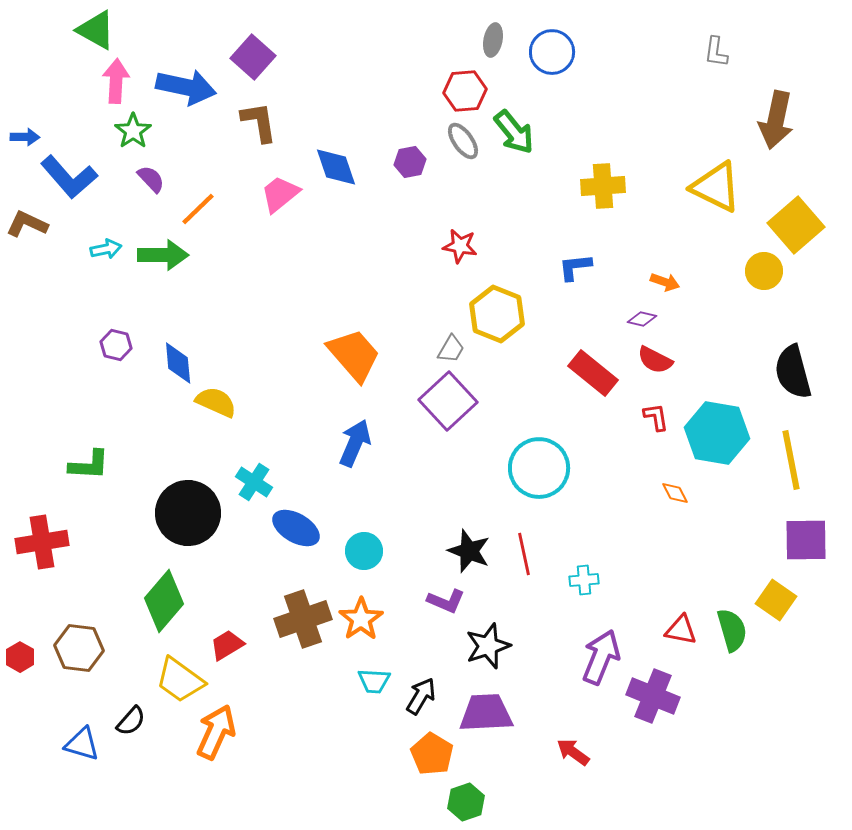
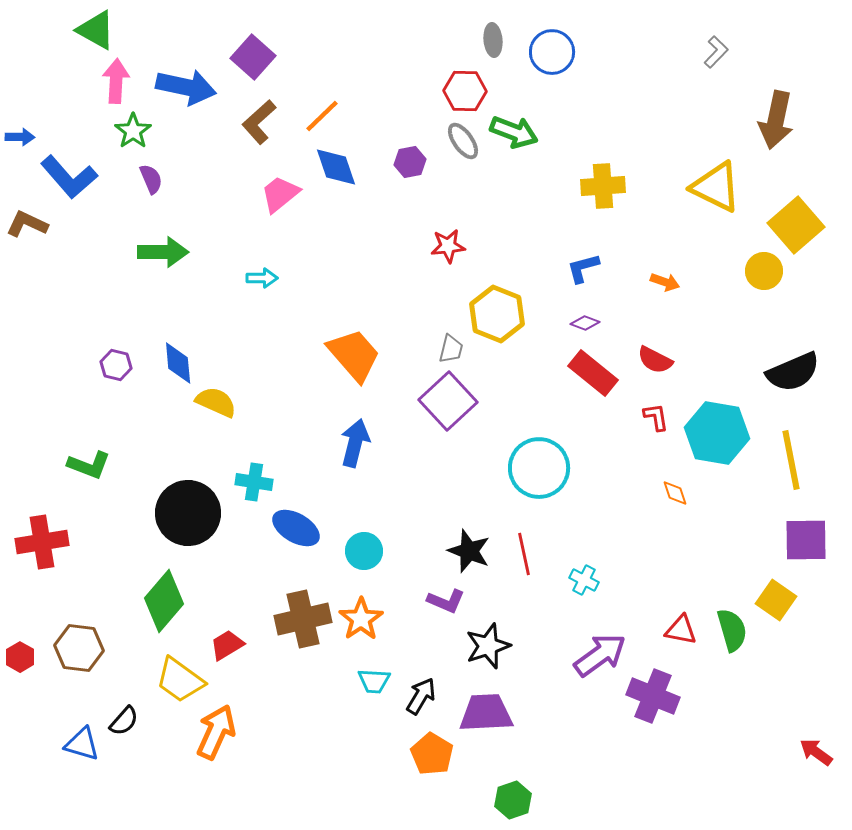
gray ellipse at (493, 40): rotated 16 degrees counterclockwise
gray L-shape at (716, 52): rotated 144 degrees counterclockwise
red hexagon at (465, 91): rotated 6 degrees clockwise
brown L-shape at (259, 122): rotated 123 degrees counterclockwise
green arrow at (514, 132): rotated 30 degrees counterclockwise
blue arrow at (25, 137): moved 5 px left
purple semicircle at (151, 179): rotated 20 degrees clockwise
orange line at (198, 209): moved 124 px right, 93 px up
red star at (460, 246): moved 12 px left; rotated 16 degrees counterclockwise
cyan arrow at (106, 249): moved 156 px right, 29 px down; rotated 12 degrees clockwise
green arrow at (163, 255): moved 3 px up
blue L-shape at (575, 267): moved 8 px right, 1 px down; rotated 9 degrees counterclockwise
purple diamond at (642, 319): moved 57 px left, 4 px down; rotated 8 degrees clockwise
purple hexagon at (116, 345): moved 20 px down
gray trapezoid at (451, 349): rotated 16 degrees counterclockwise
black semicircle at (793, 372): rotated 98 degrees counterclockwise
blue arrow at (355, 443): rotated 9 degrees counterclockwise
green L-shape at (89, 465): rotated 18 degrees clockwise
cyan cross at (254, 482): rotated 24 degrees counterclockwise
orange diamond at (675, 493): rotated 8 degrees clockwise
cyan cross at (584, 580): rotated 32 degrees clockwise
brown cross at (303, 619): rotated 6 degrees clockwise
purple arrow at (601, 657): moved 1 px left, 2 px up; rotated 32 degrees clockwise
black semicircle at (131, 721): moved 7 px left
red arrow at (573, 752): moved 243 px right
green hexagon at (466, 802): moved 47 px right, 2 px up
